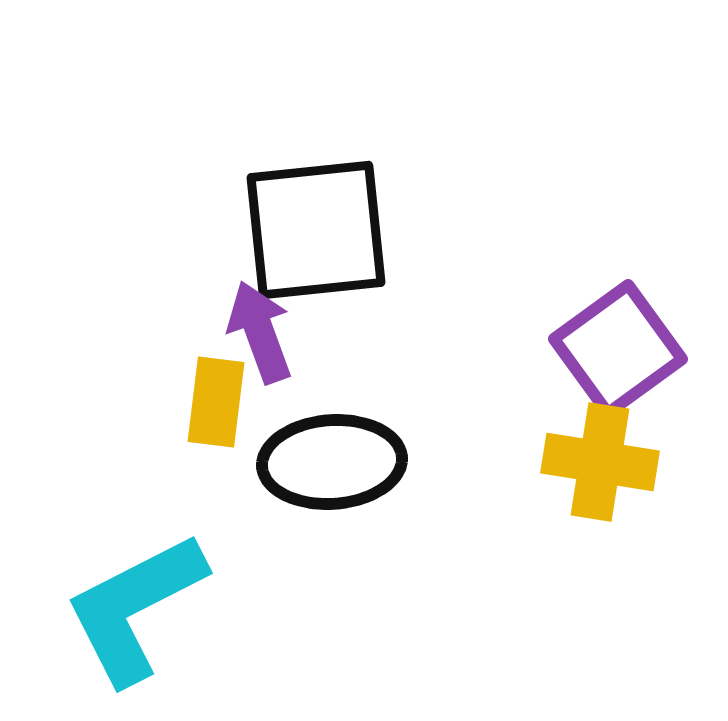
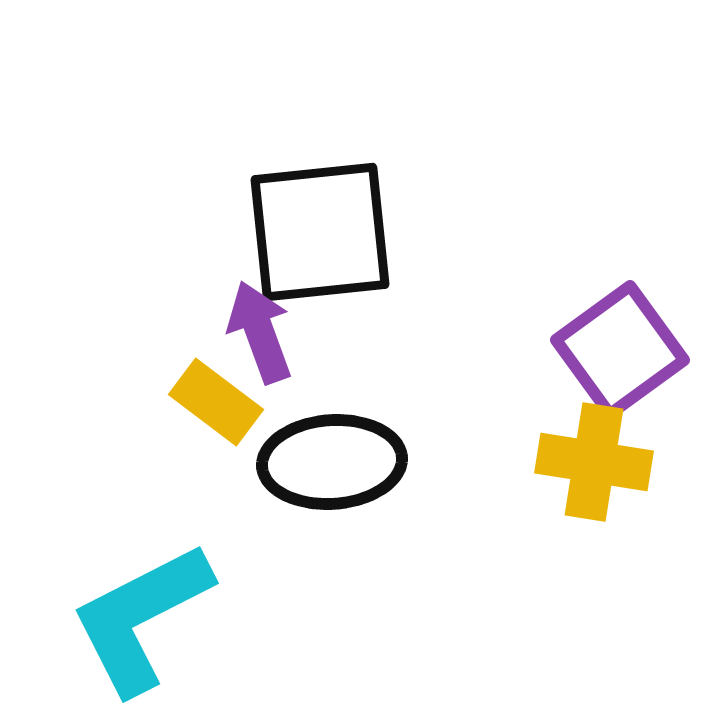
black square: moved 4 px right, 2 px down
purple square: moved 2 px right, 1 px down
yellow rectangle: rotated 60 degrees counterclockwise
yellow cross: moved 6 px left
cyan L-shape: moved 6 px right, 10 px down
